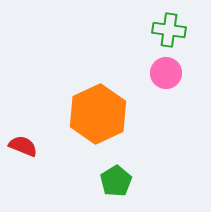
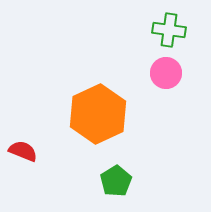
red semicircle: moved 5 px down
